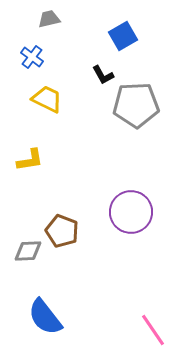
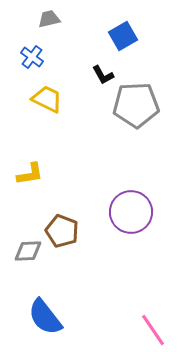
yellow L-shape: moved 14 px down
